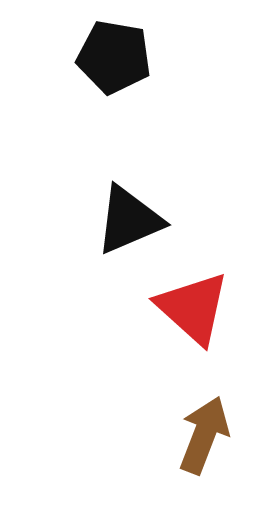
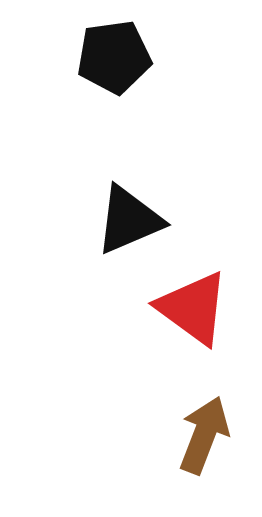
black pentagon: rotated 18 degrees counterclockwise
red triangle: rotated 6 degrees counterclockwise
